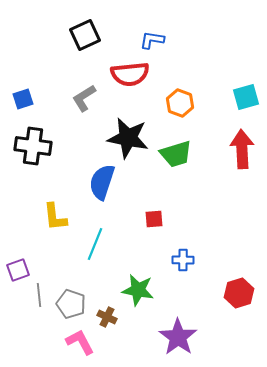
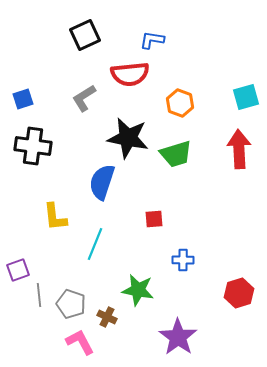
red arrow: moved 3 px left
